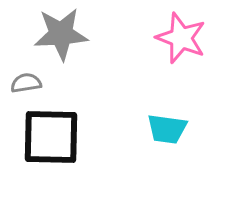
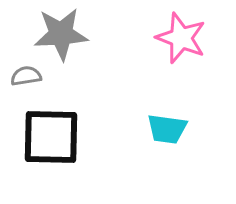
gray semicircle: moved 7 px up
